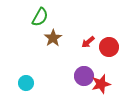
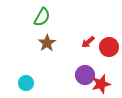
green semicircle: moved 2 px right
brown star: moved 6 px left, 5 px down
purple circle: moved 1 px right, 1 px up
